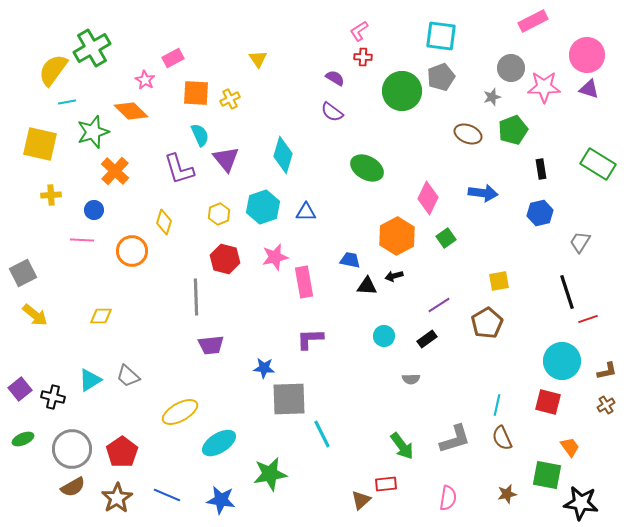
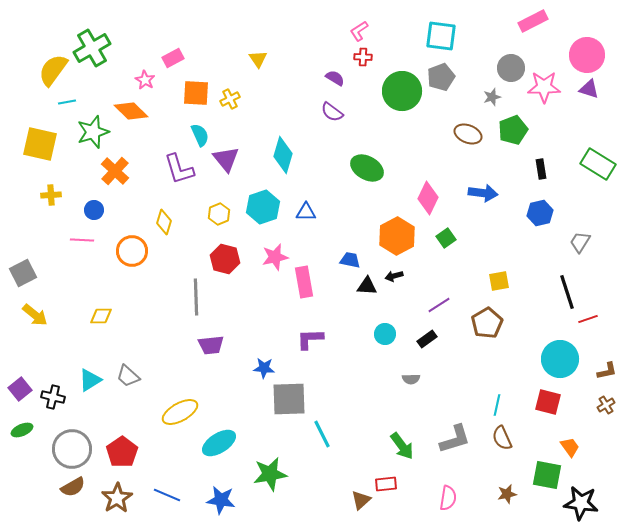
cyan circle at (384, 336): moved 1 px right, 2 px up
cyan circle at (562, 361): moved 2 px left, 2 px up
green ellipse at (23, 439): moved 1 px left, 9 px up
